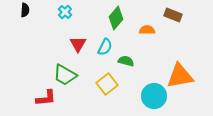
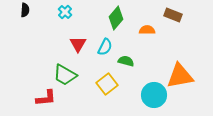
cyan circle: moved 1 px up
